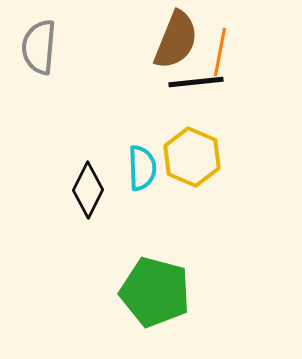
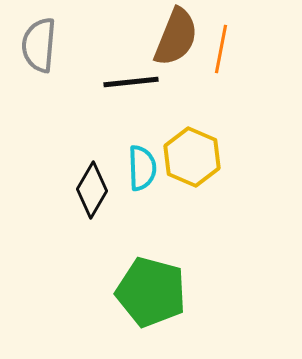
brown semicircle: moved 3 px up
gray semicircle: moved 2 px up
orange line: moved 1 px right, 3 px up
black line: moved 65 px left
black diamond: moved 4 px right; rotated 4 degrees clockwise
green pentagon: moved 4 px left
